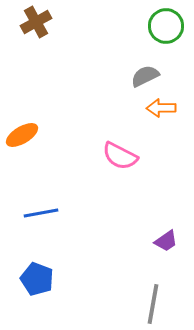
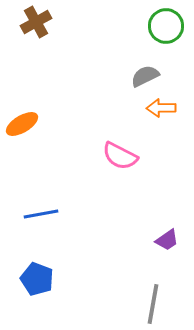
orange ellipse: moved 11 px up
blue line: moved 1 px down
purple trapezoid: moved 1 px right, 1 px up
